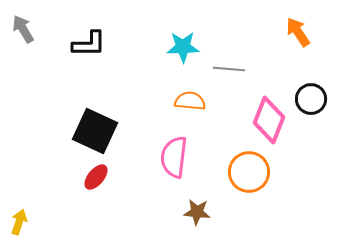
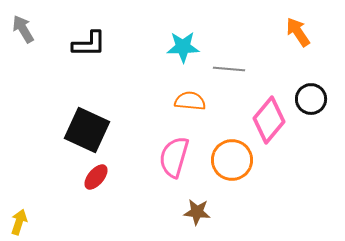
pink diamond: rotated 18 degrees clockwise
black square: moved 8 px left, 1 px up
pink semicircle: rotated 9 degrees clockwise
orange circle: moved 17 px left, 12 px up
